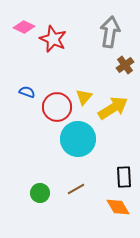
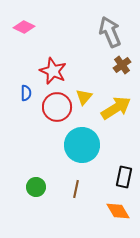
gray arrow: rotated 32 degrees counterclockwise
red star: moved 32 px down
brown cross: moved 3 px left
blue semicircle: moved 1 px left, 1 px down; rotated 70 degrees clockwise
yellow arrow: moved 3 px right
cyan circle: moved 4 px right, 6 px down
black rectangle: rotated 15 degrees clockwise
brown line: rotated 48 degrees counterclockwise
green circle: moved 4 px left, 6 px up
orange diamond: moved 4 px down
